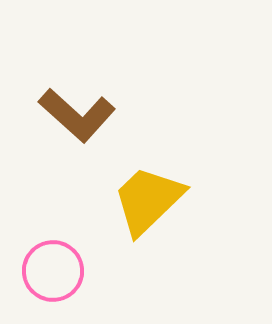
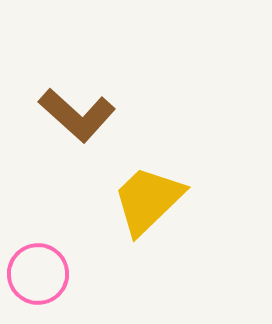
pink circle: moved 15 px left, 3 px down
